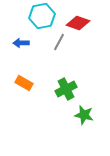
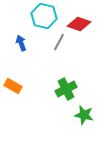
cyan hexagon: moved 2 px right; rotated 25 degrees clockwise
red diamond: moved 1 px right, 1 px down
blue arrow: rotated 70 degrees clockwise
orange rectangle: moved 11 px left, 3 px down
